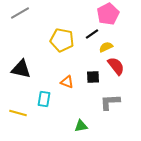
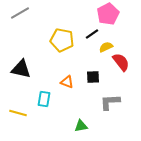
red semicircle: moved 5 px right, 4 px up
